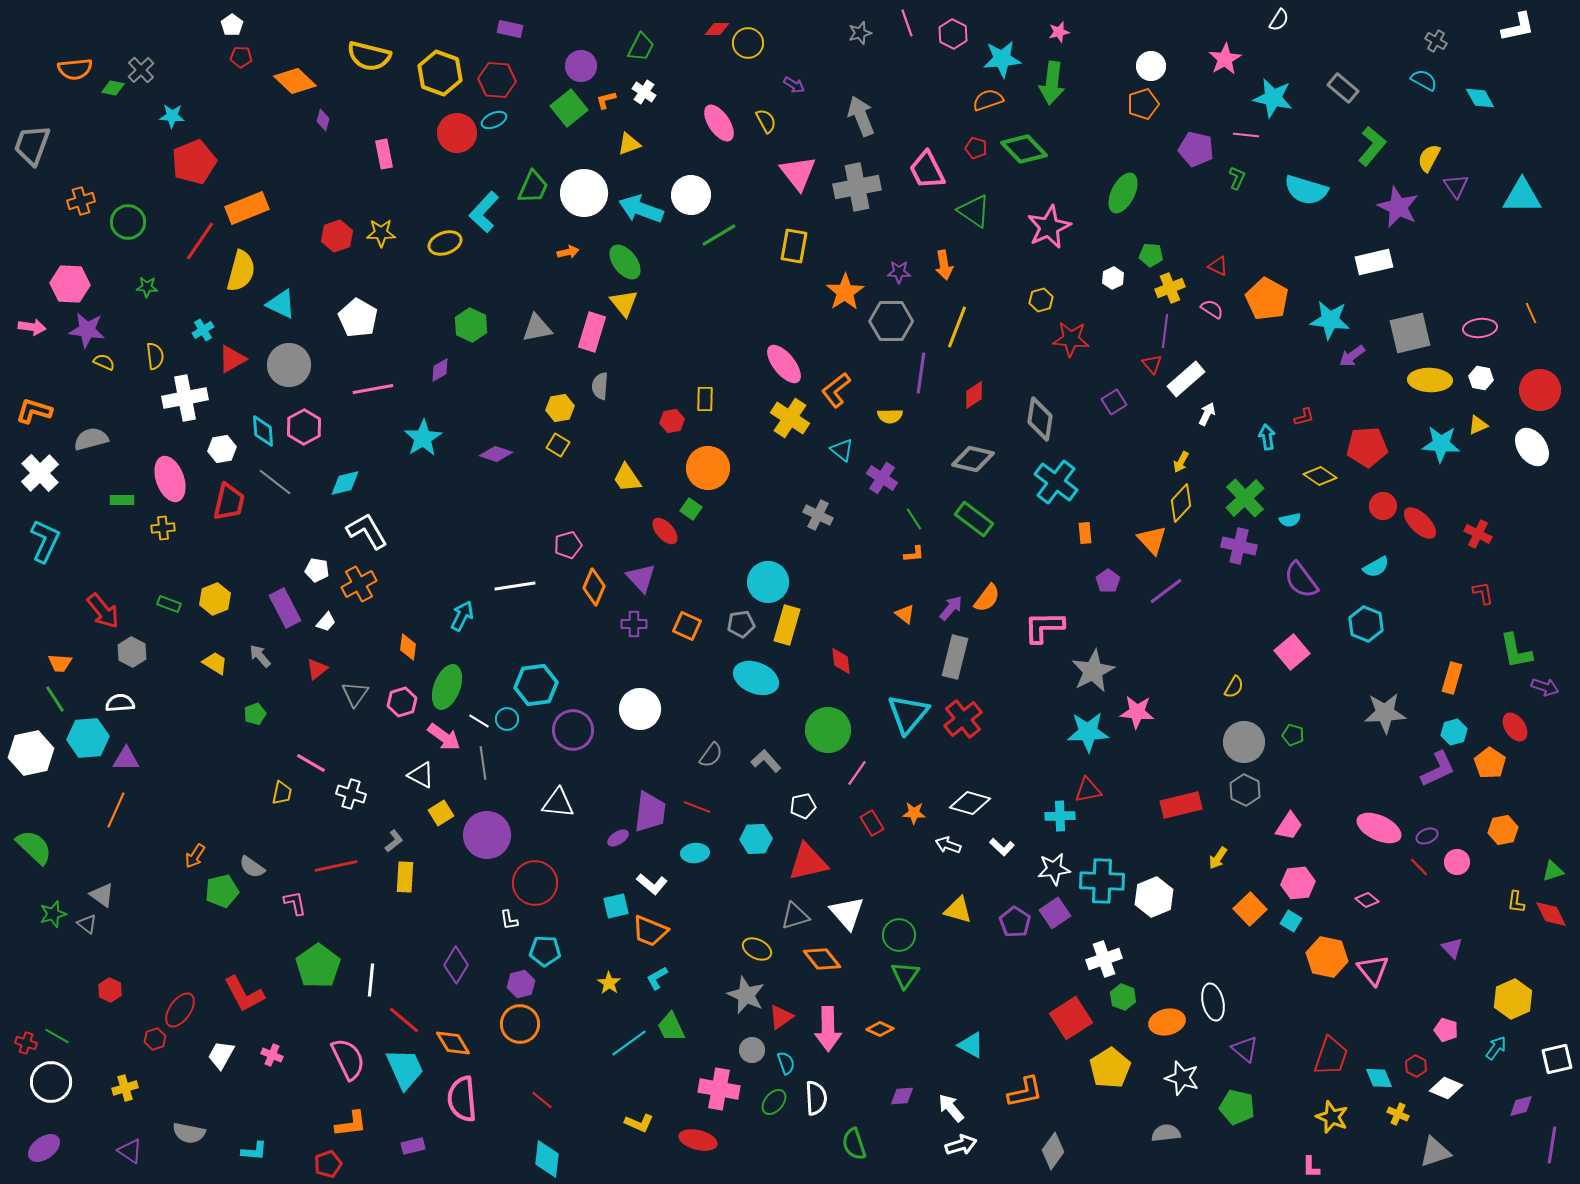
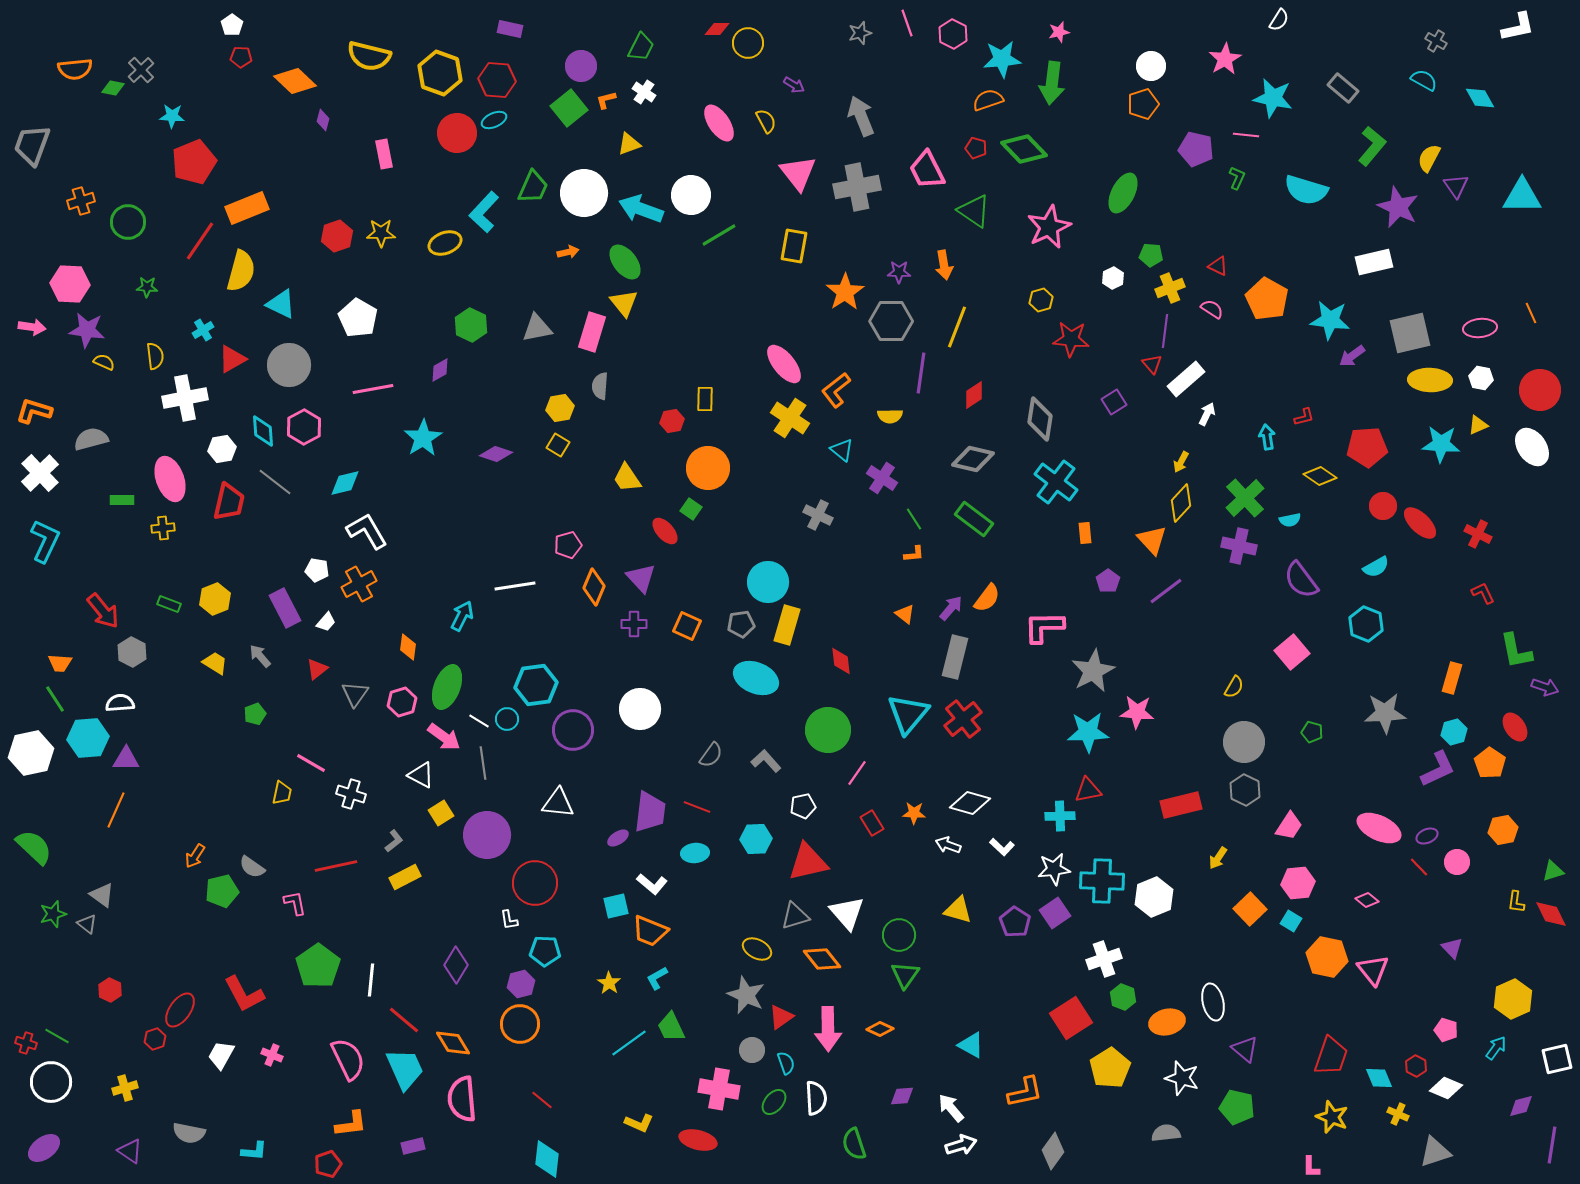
red L-shape at (1483, 593): rotated 15 degrees counterclockwise
green pentagon at (1293, 735): moved 19 px right, 3 px up
yellow rectangle at (405, 877): rotated 60 degrees clockwise
